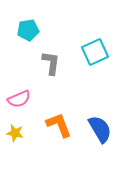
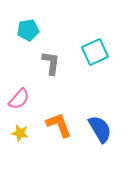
pink semicircle: rotated 25 degrees counterclockwise
yellow star: moved 5 px right
